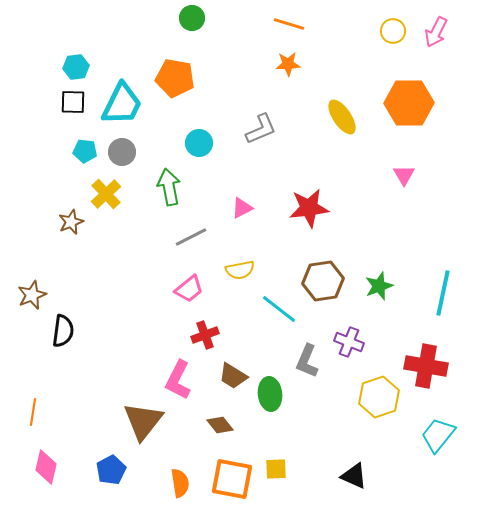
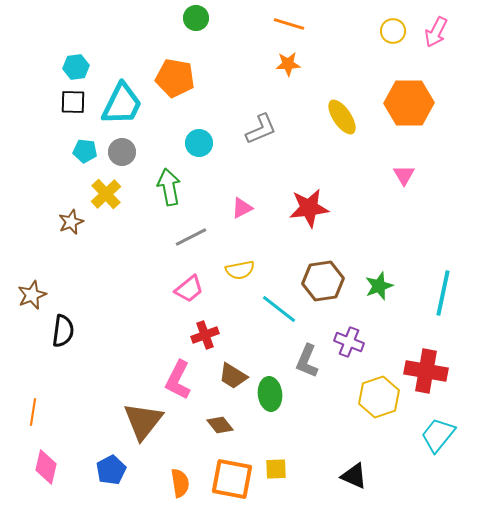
green circle at (192, 18): moved 4 px right
red cross at (426, 366): moved 5 px down
